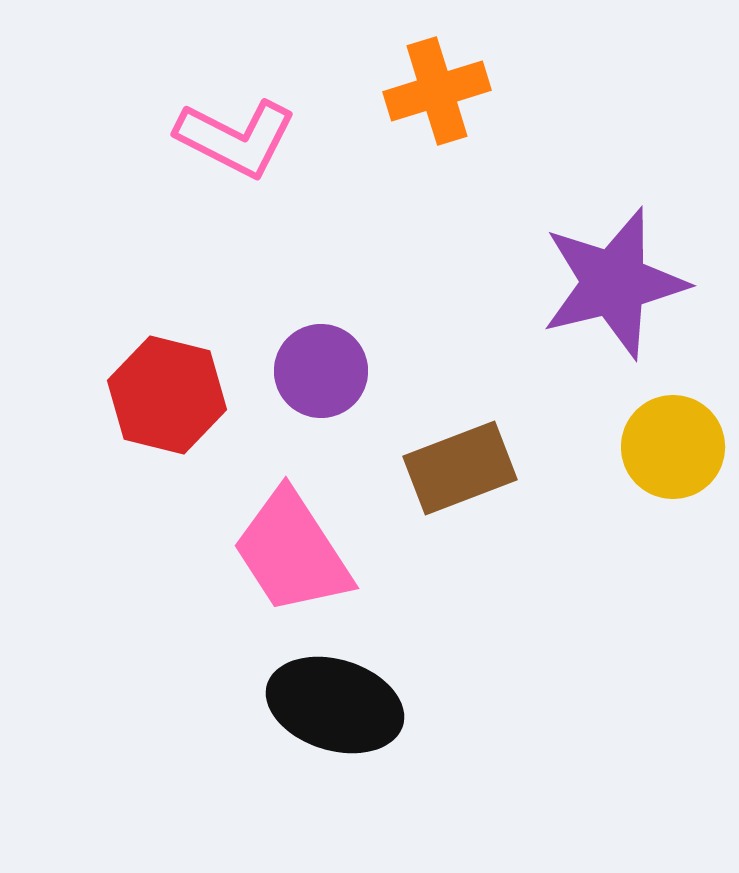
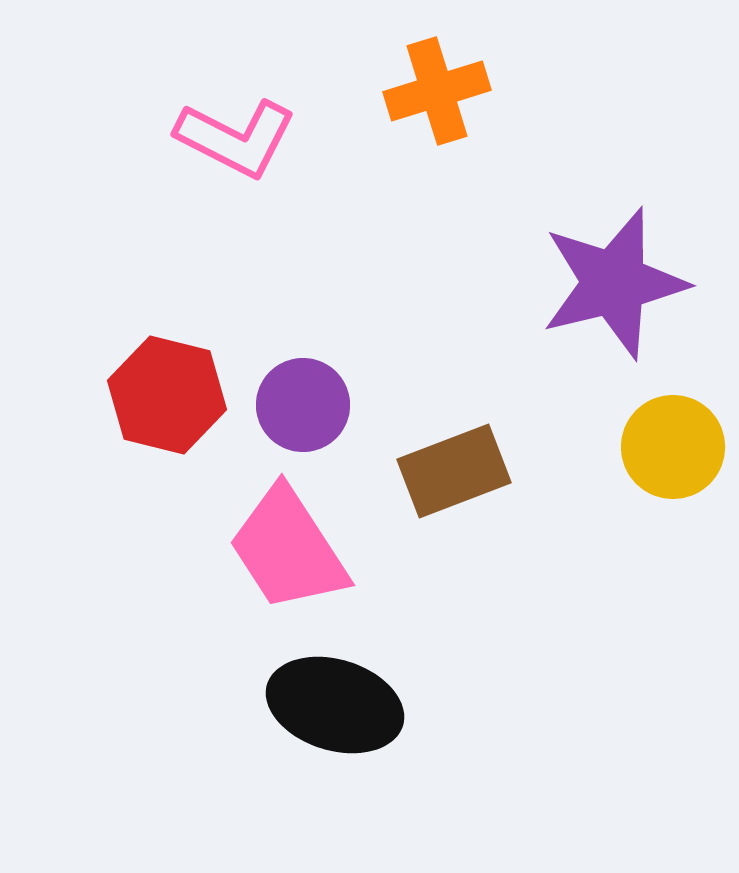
purple circle: moved 18 px left, 34 px down
brown rectangle: moved 6 px left, 3 px down
pink trapezoid: moved 4 px left, 3 px up
